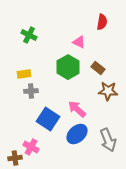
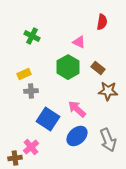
green cross: moved 3 px right, 1 px down
yellow rectangle: rotated 16 degrees counterclockwise
blue ellipse: moved 2 px down
pink cross: rotated 21 degrees clockwise
